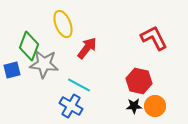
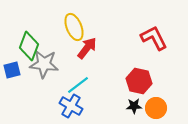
yellow ellipse: moved 11 px right, 3 px down
cyan line: moved 1 px left; rotated 65 degrees counterclockwise
orange circle: moved 1 px right, 2 px down
